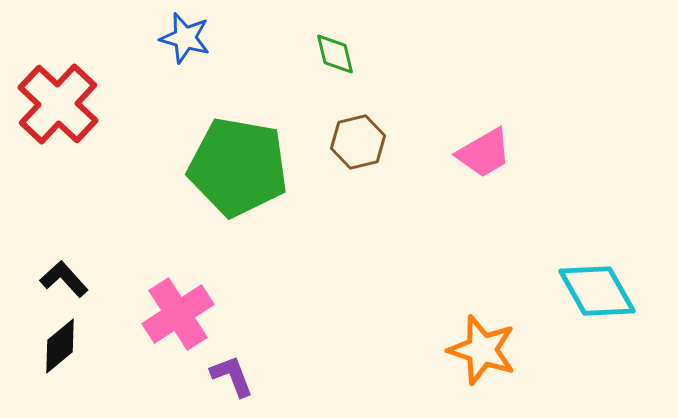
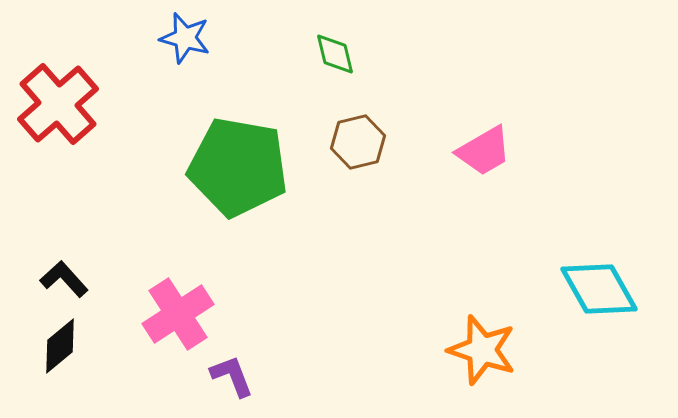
red cross: rotated 6 degrees clockwise
pink trapezoid: moved 2 px up
cyan diamond: moved 2 px right, 2 px up
